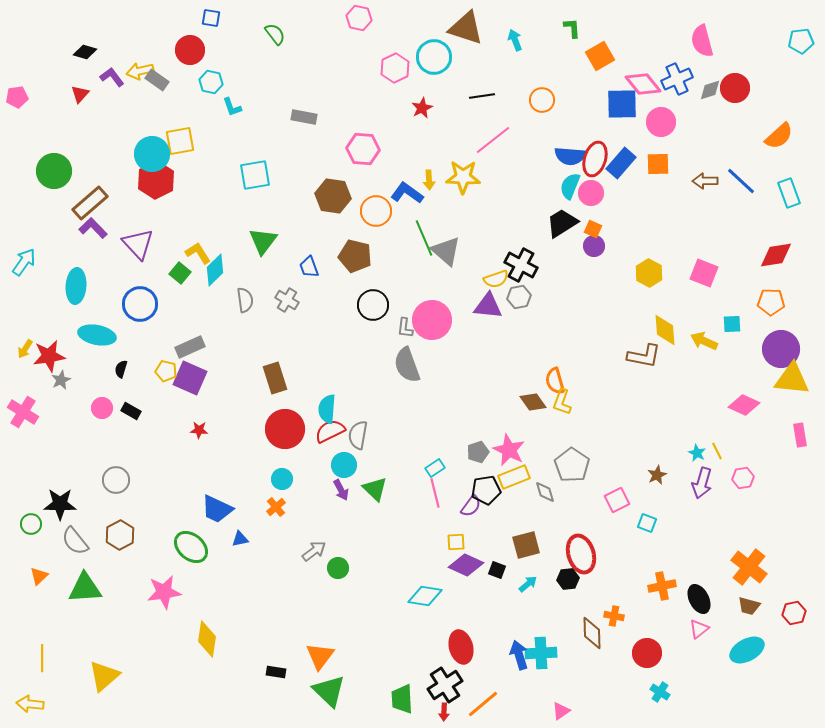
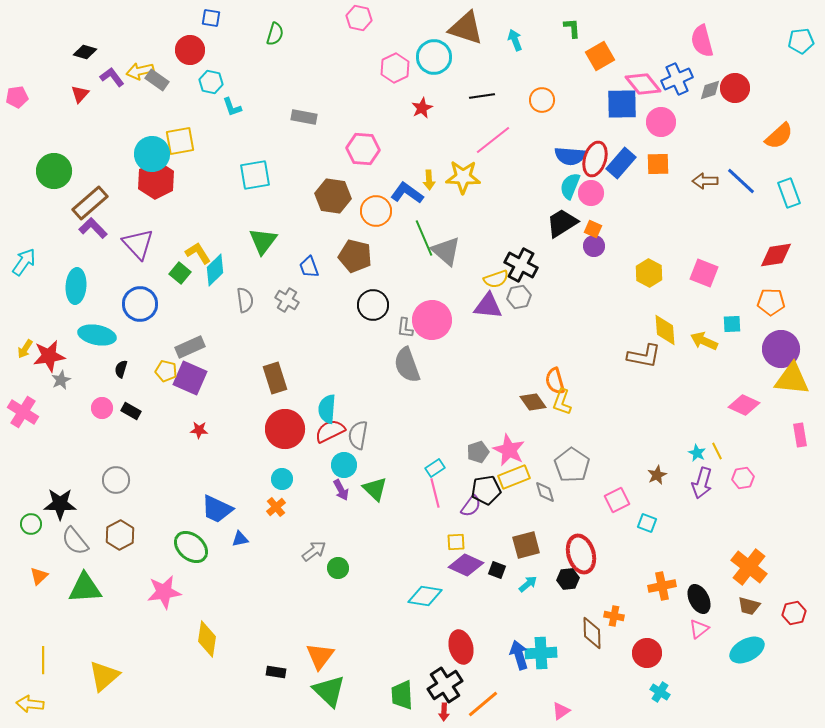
green semicircle at (275, 34): rotated 55 degrees clockwise
yellow line at (42, 658): moved 1 px right, 2 px down
green trapezoid at (402, 699): moved 4 px up
